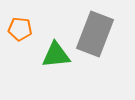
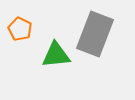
orange pentagon: rotated 20 degrees clockwise
